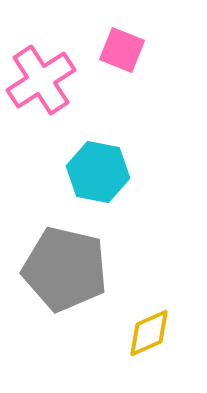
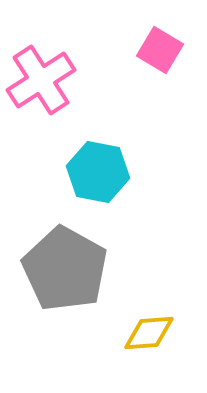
pink square: moved 38 px right; rotated 9 degrees clockwise
gray pentagon: rotated 16 degrees clockwise
yellow diamond: rotated 20 degrees clockwise
